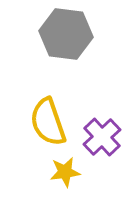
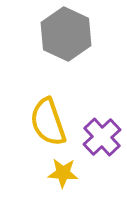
gray hexagon: rotated 18 degrees clockwise
yellow star: moved 2 px left, 1 px down; rotated 12 degrees clockwise
